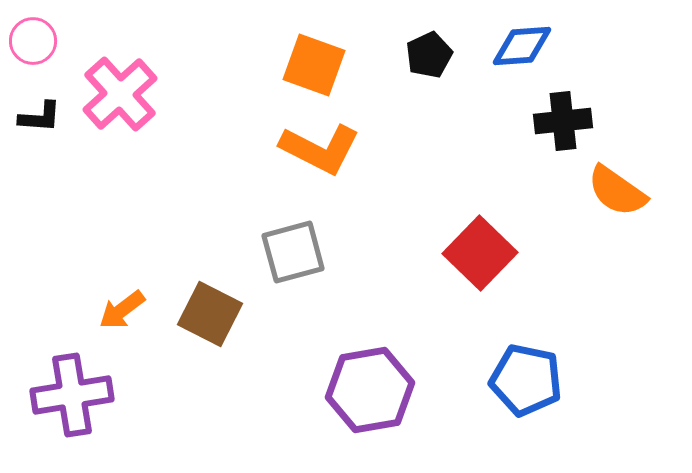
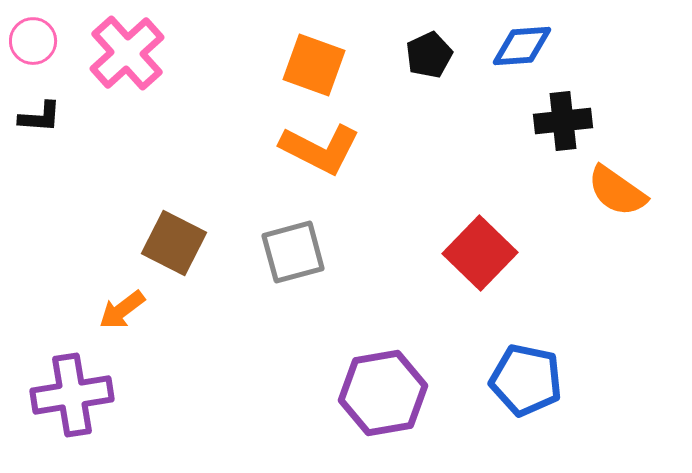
pink cross: moved 7 px right, 41 px up
brown square: moved 36 px left, 71 px up
purple hexagon: moved 13 px right, 3 px down
